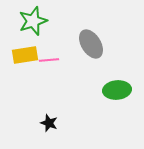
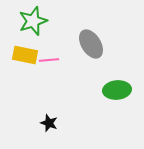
yellow rectangle: rotated 20 degrees clockwise
